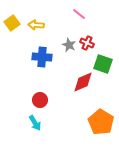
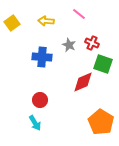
yellow arrow: moved 10 px right, 4 px up
red cross: moved 5 px right
